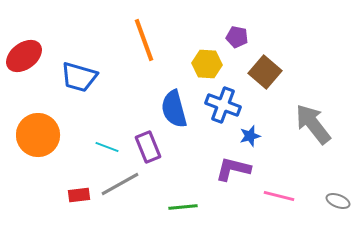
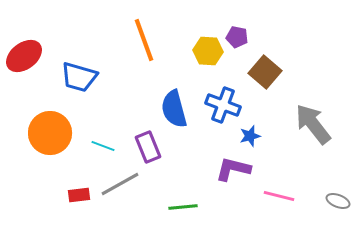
yellow hexagon: moved 1 px right, 13 px up
orange circle: moved 12 px right, 2 px up
cyan line: moved 4 px left, 1 px up
